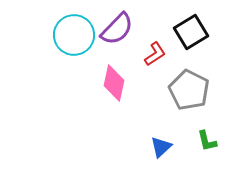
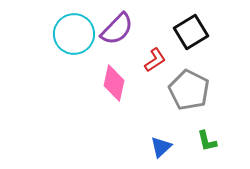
cyan circle: moved 1 px up
red L-shape: moved 6 px down
